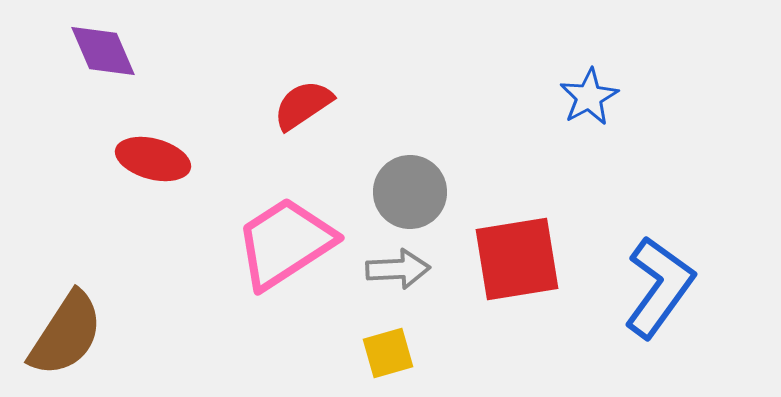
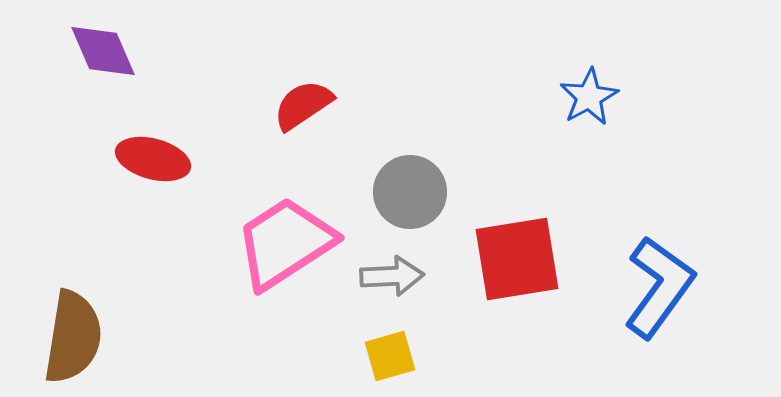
gray arrow: moved 6 px left, 7 px down
brown semicircle: moved 7 px right, 3 px down; rotated 24 degrees counterclockwise
yellow square: moved 2 px right, 3 px down
